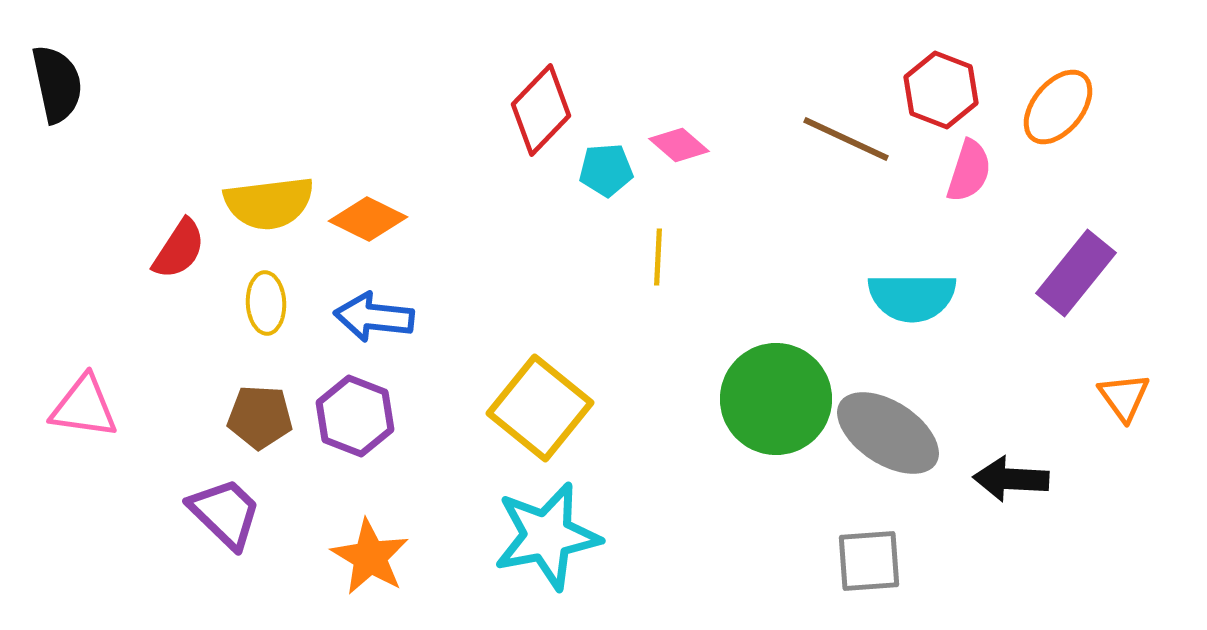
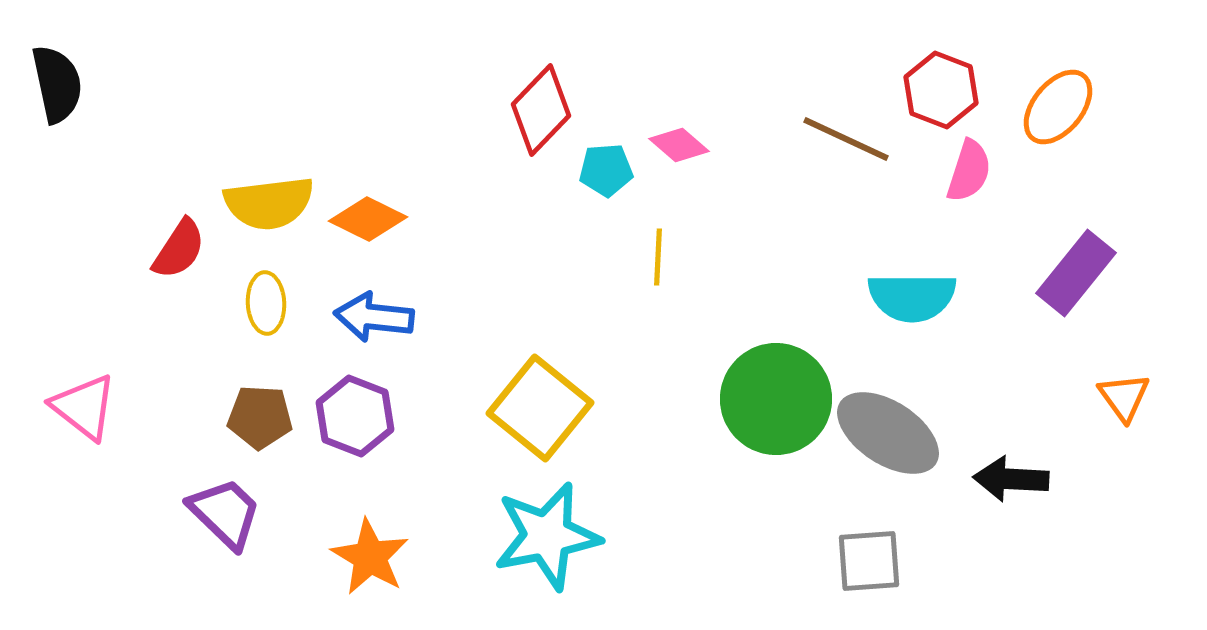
pink triangle: rotated 30 degrees clockwise
